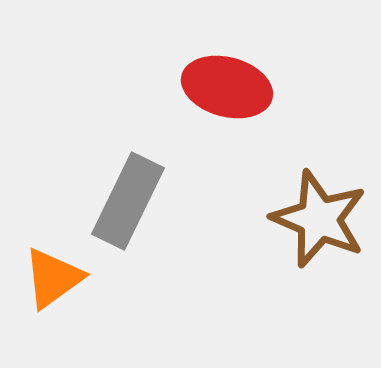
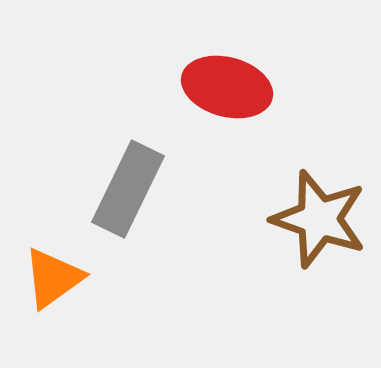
gray rectangle: moved 12 px up
brown star: rotated 4 degrees counterclockwise
